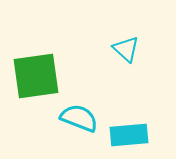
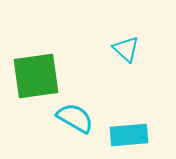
cyan semicircle: moved 4 px left; rotated 9 degrees clockwise
